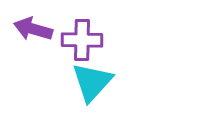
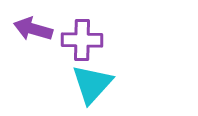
cyan triangle: moved 2 px down
